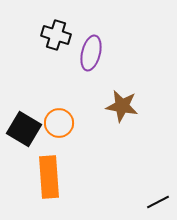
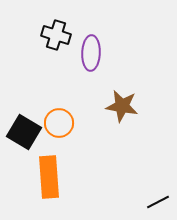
purple ellipse: rotated 12 degrees counterclockwise
black square: moved 3 px down
